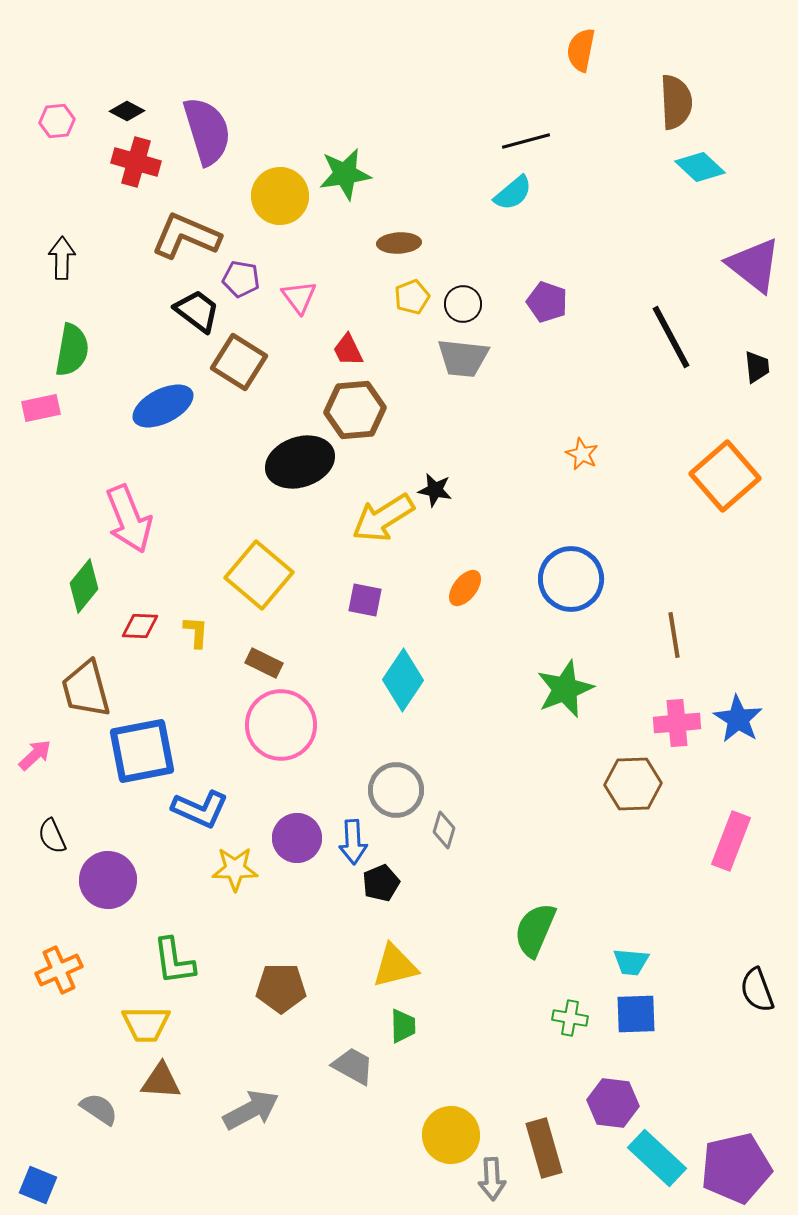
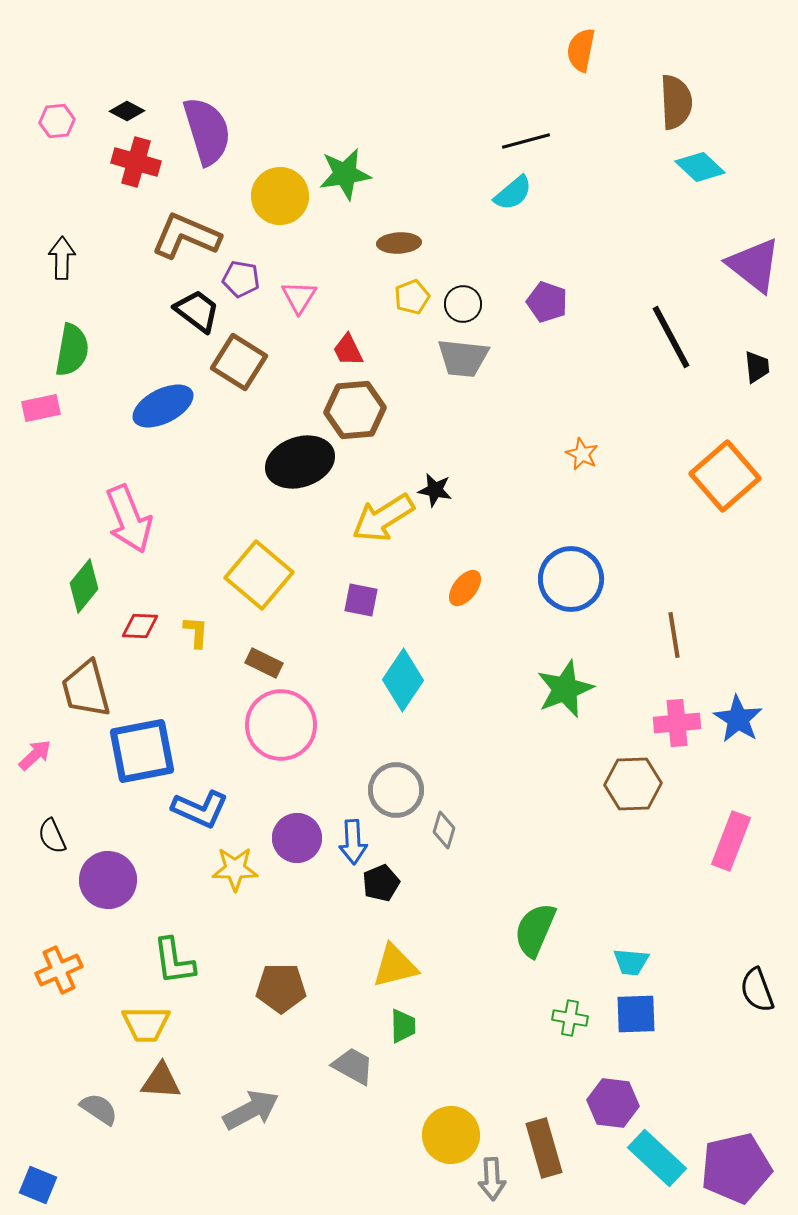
pink triangle at (299, 297): rotated 9 degrees clockwise
purple square at (365, 600): moved 4 px left
